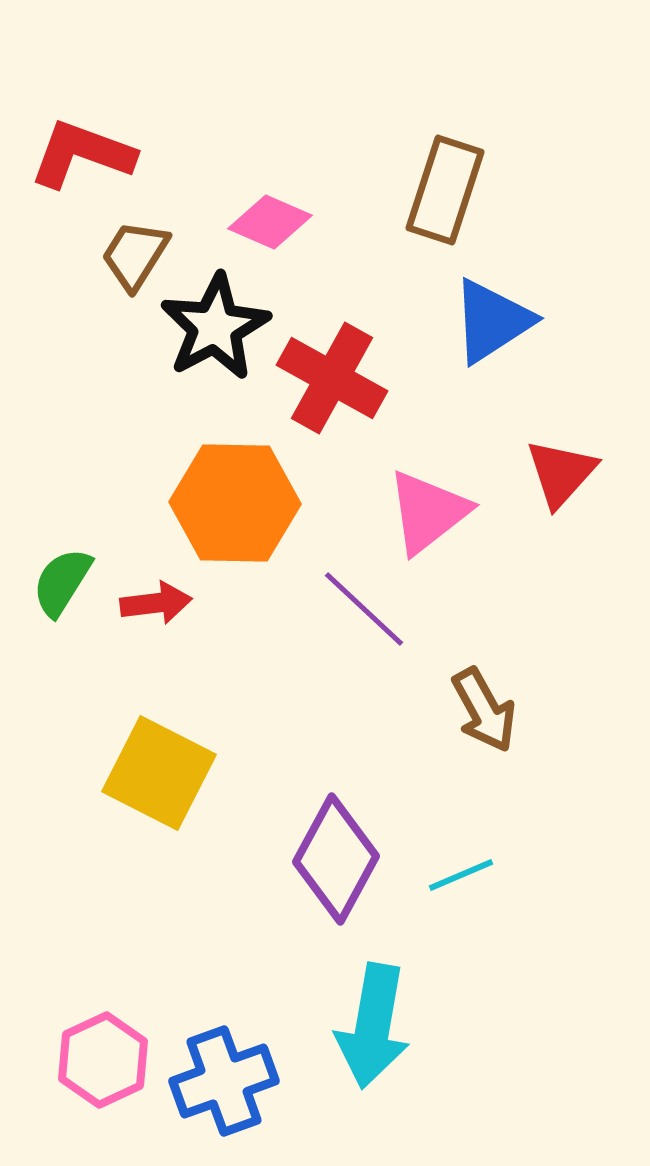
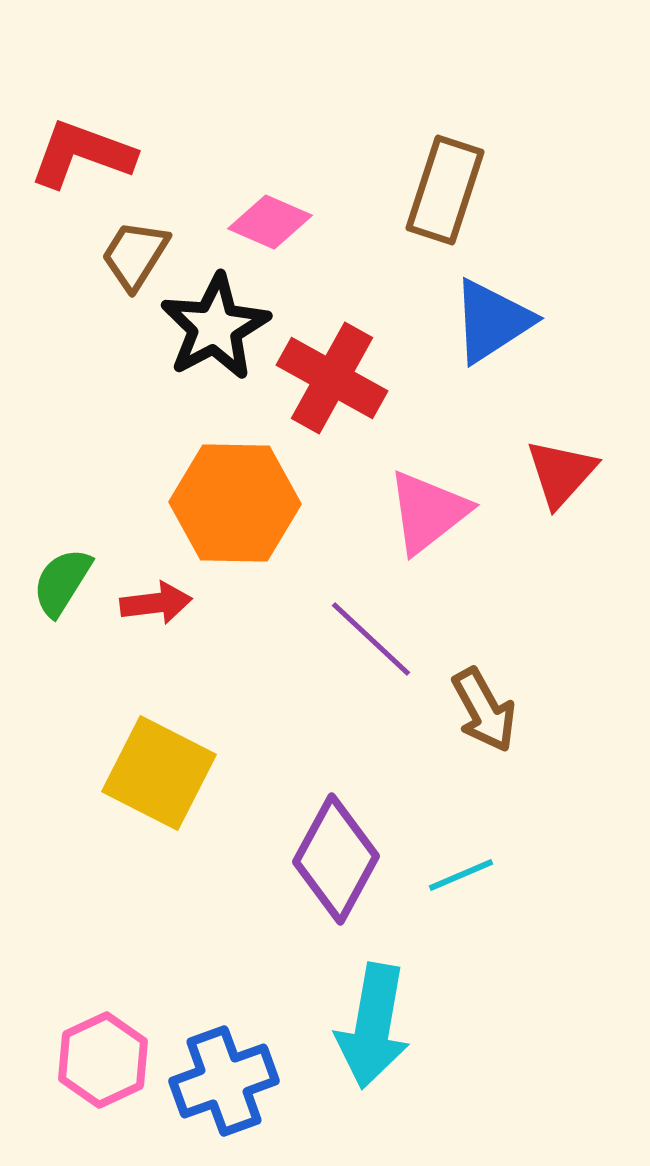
purple line: moved 7 px right, 30 px down
